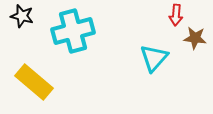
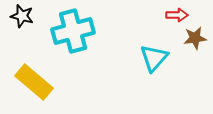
red arrow: moved 1 px right; rotated 95 degrees counterclockwise
brown star: rotated 15 degrees counterclockwise
